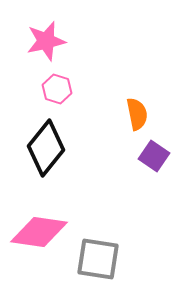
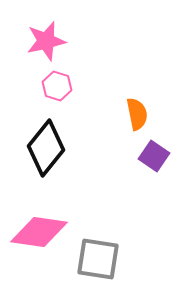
pink hexagon: moved 3 px up
